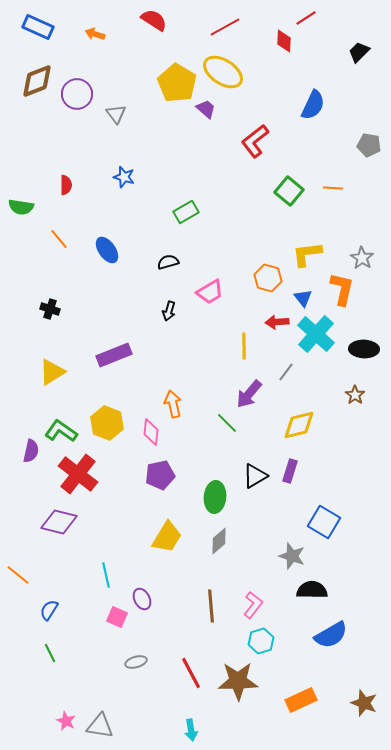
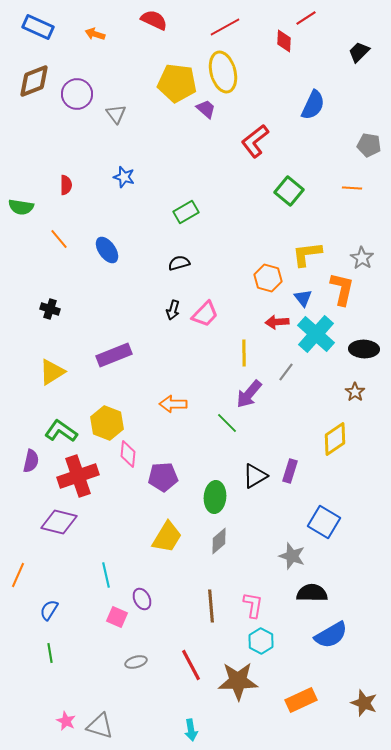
red semicircle at (154, 20): rotated 8 degrees counterclockwise
yellow ellipse at (223, 72): rotated 42 degrees clockwise
brown diamond at (37, 81): moved 3 px left
yellow pentagon at (177, 83): rotated 24 degrees counterclockwise
orange line at (333, 188): moved 19 px right
black semicircle at (168, 262): moved 11 px right, 1 px down
pink trapezoid at (210, 292): moved 5 px left, 22 px down; rotated 16 degrees counterclockwise
black arrow at (169, 311): moved 4 px right, 1 px up
yellow line at (244, 346): moved 7 px down
brown star at (355, 395): moved 3 px up
orange arrow at (173, 404): rotated 76 degrees counterclockwise
yellow diamond at (299, 425): moved 36 px right, 14 px down; rotated 20 degrees counterclockwise
pink diamond at (151, 432): moved 23 px left, 22 px down
purple semicircle at (31, 451): moved 10 px down
red cross at (78, 474): moved 2 px down; rotated 33 degrees clockwise
purple pentagon at (160, 475): moved 3 px right, 2 px down; rotated 8 degrees clockwise
orange line at (18, 575): rotated 75 degrees clockwise
black semicircle at (312, 590): moved 3 px down
pink L-shape at (253, 605): rotated 28 degrees counterclockwise
cyan hexagon at (261, 641): rotated 15 degrees counterclockwise
green line at (50, 653): rotated 18 degrees clockwise
red line at (191, 673): moved 8 px up
gray triangle at (100, 726): rotated 8 degrees clockwise
